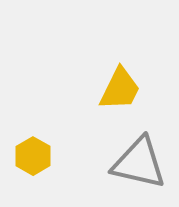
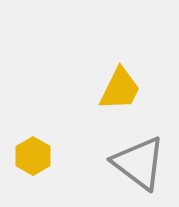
gray triangle: rotated 24 degrees clockwise
